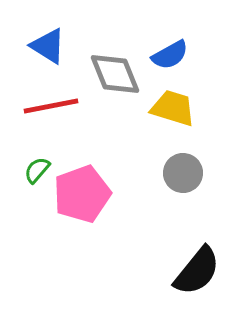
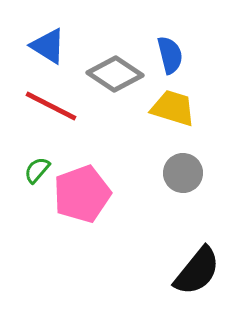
blue semicircle: rotated 75 degrees counterclockwise
gray diamond: rotated 34 degrees counterclockwise
red line: rotated 38 degrees clockwise
